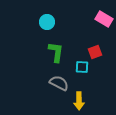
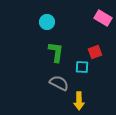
pink rectangle: moved 1 px left, 1 px up
